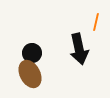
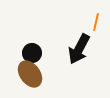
black arrow: rotated 40 degrees clockwise
brown ellipse: rotated 8 degrees counterclockwise
